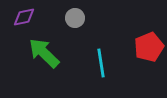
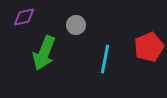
gray circle: moved 1 px right, 7 px down
green arrow: rotated 112 degrees counterclockwise
cyan line: moved 4 px right, 4 px up; rotated 20 degrees clockwise
